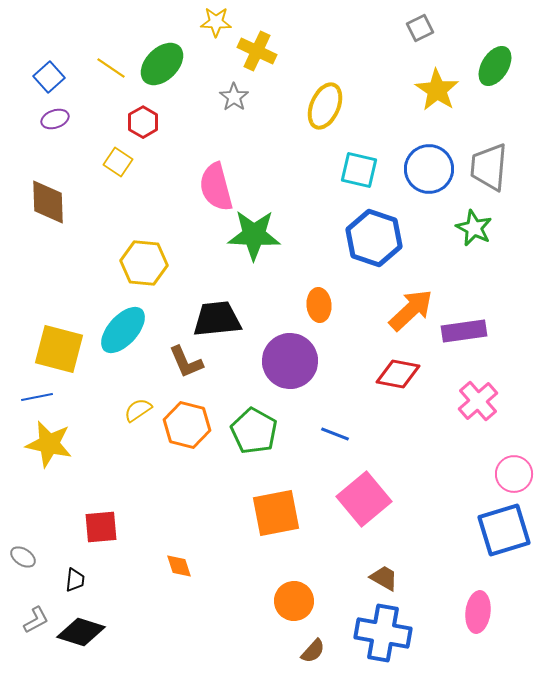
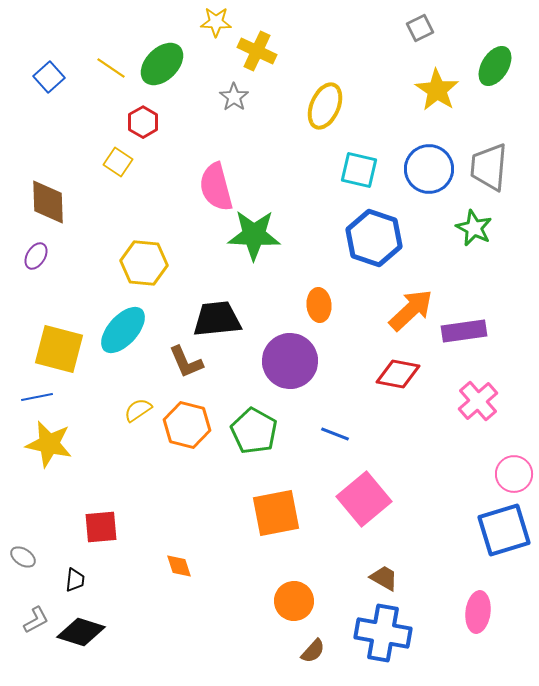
purple ellipse at (55, 119): moved 19 px left, 137 px down; rotated 40 degrees counterclockwise
